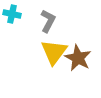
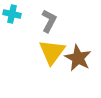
gray L-shape: moved 1 px right
yellow triangle: moved 2 px left
